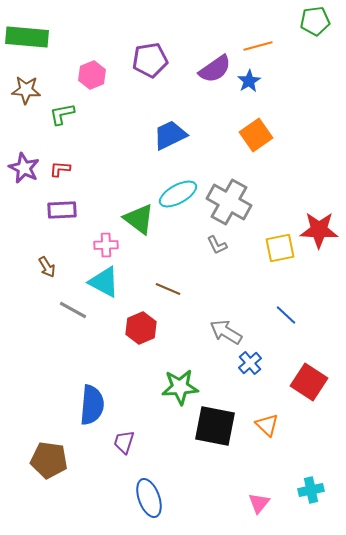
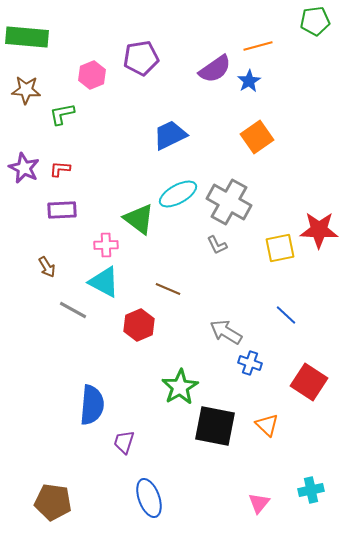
purple pentagon: moved 9 px left, 2 px up
orange square: moved 1 px right, 2 px down
red hexagon: moved 2 px left, 3 px up
blue cross: rotated 30 degrees counterclockwise
green star: rotated 27 degrees counterclockwise
brown pentagon: moved 4 px right, 42 px down
